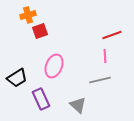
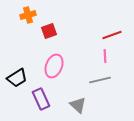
red square: moved 9 px right
